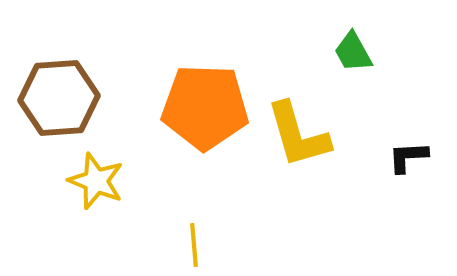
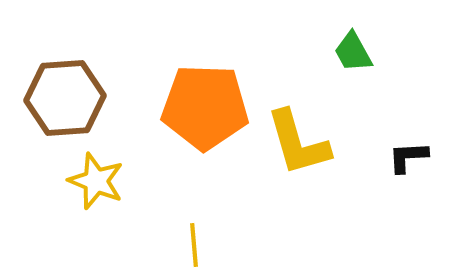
brown hexagon: moved 6 px right
yellow L-shape: moved 8 px down
